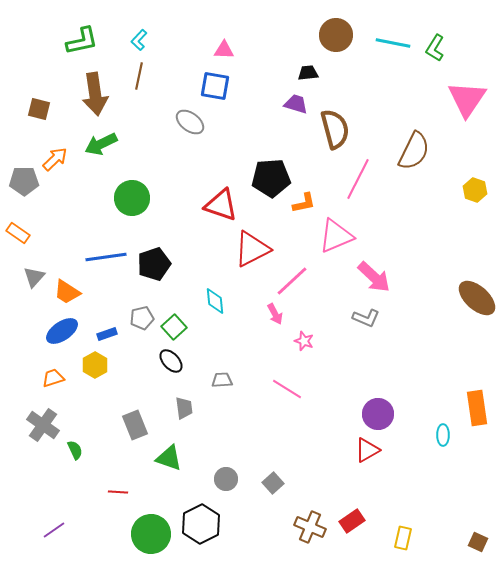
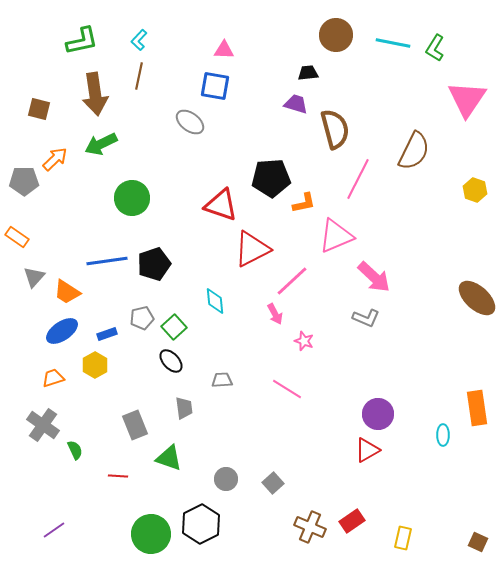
orange rectangle at (18, 233): moved 1 px left, 4 px down
blue line at (106, 257): moved 1 px right, 4 px down
red line at (118, 492): moved 16 px up
